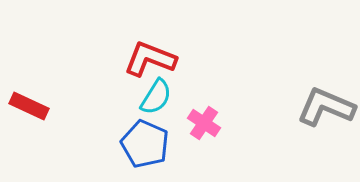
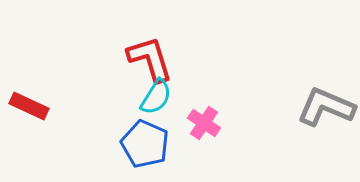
red L-shape: rotated 52 degrees clockwise
